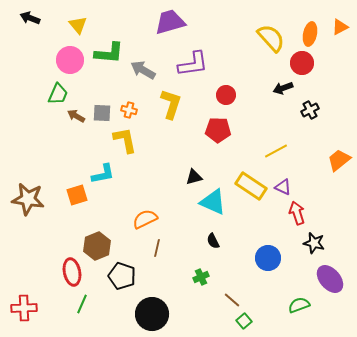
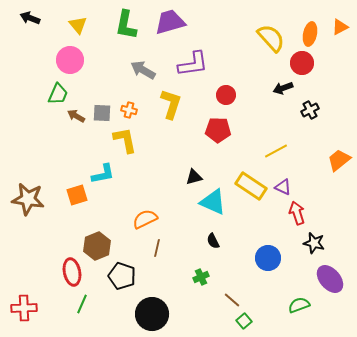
green L-shape at (109, 53): moved 17 px right, 28 px up; rotated 96 degrees clockwise
